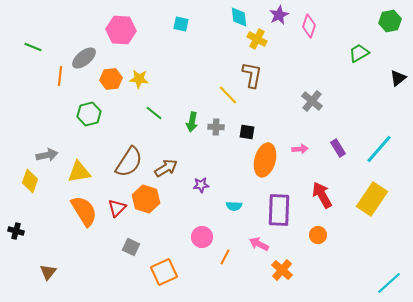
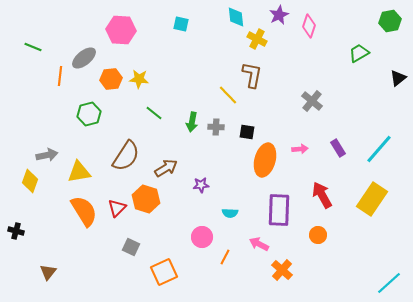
cyan diamond at (239, 17): moved 3 px left
brown semicircle at (129, 162): moved 3 px left, 6 px up
cyan semicircle at (234, 206): moved 4 px left, 7 px down
